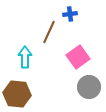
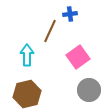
brown line: moved 1 px right, 1 px up
cyan arrow: moved 2 px right, 2 px up
gray circle: moved 3 px down
brown hexagon: moved 10 px right; rotated 20 degrees counterclockwise
